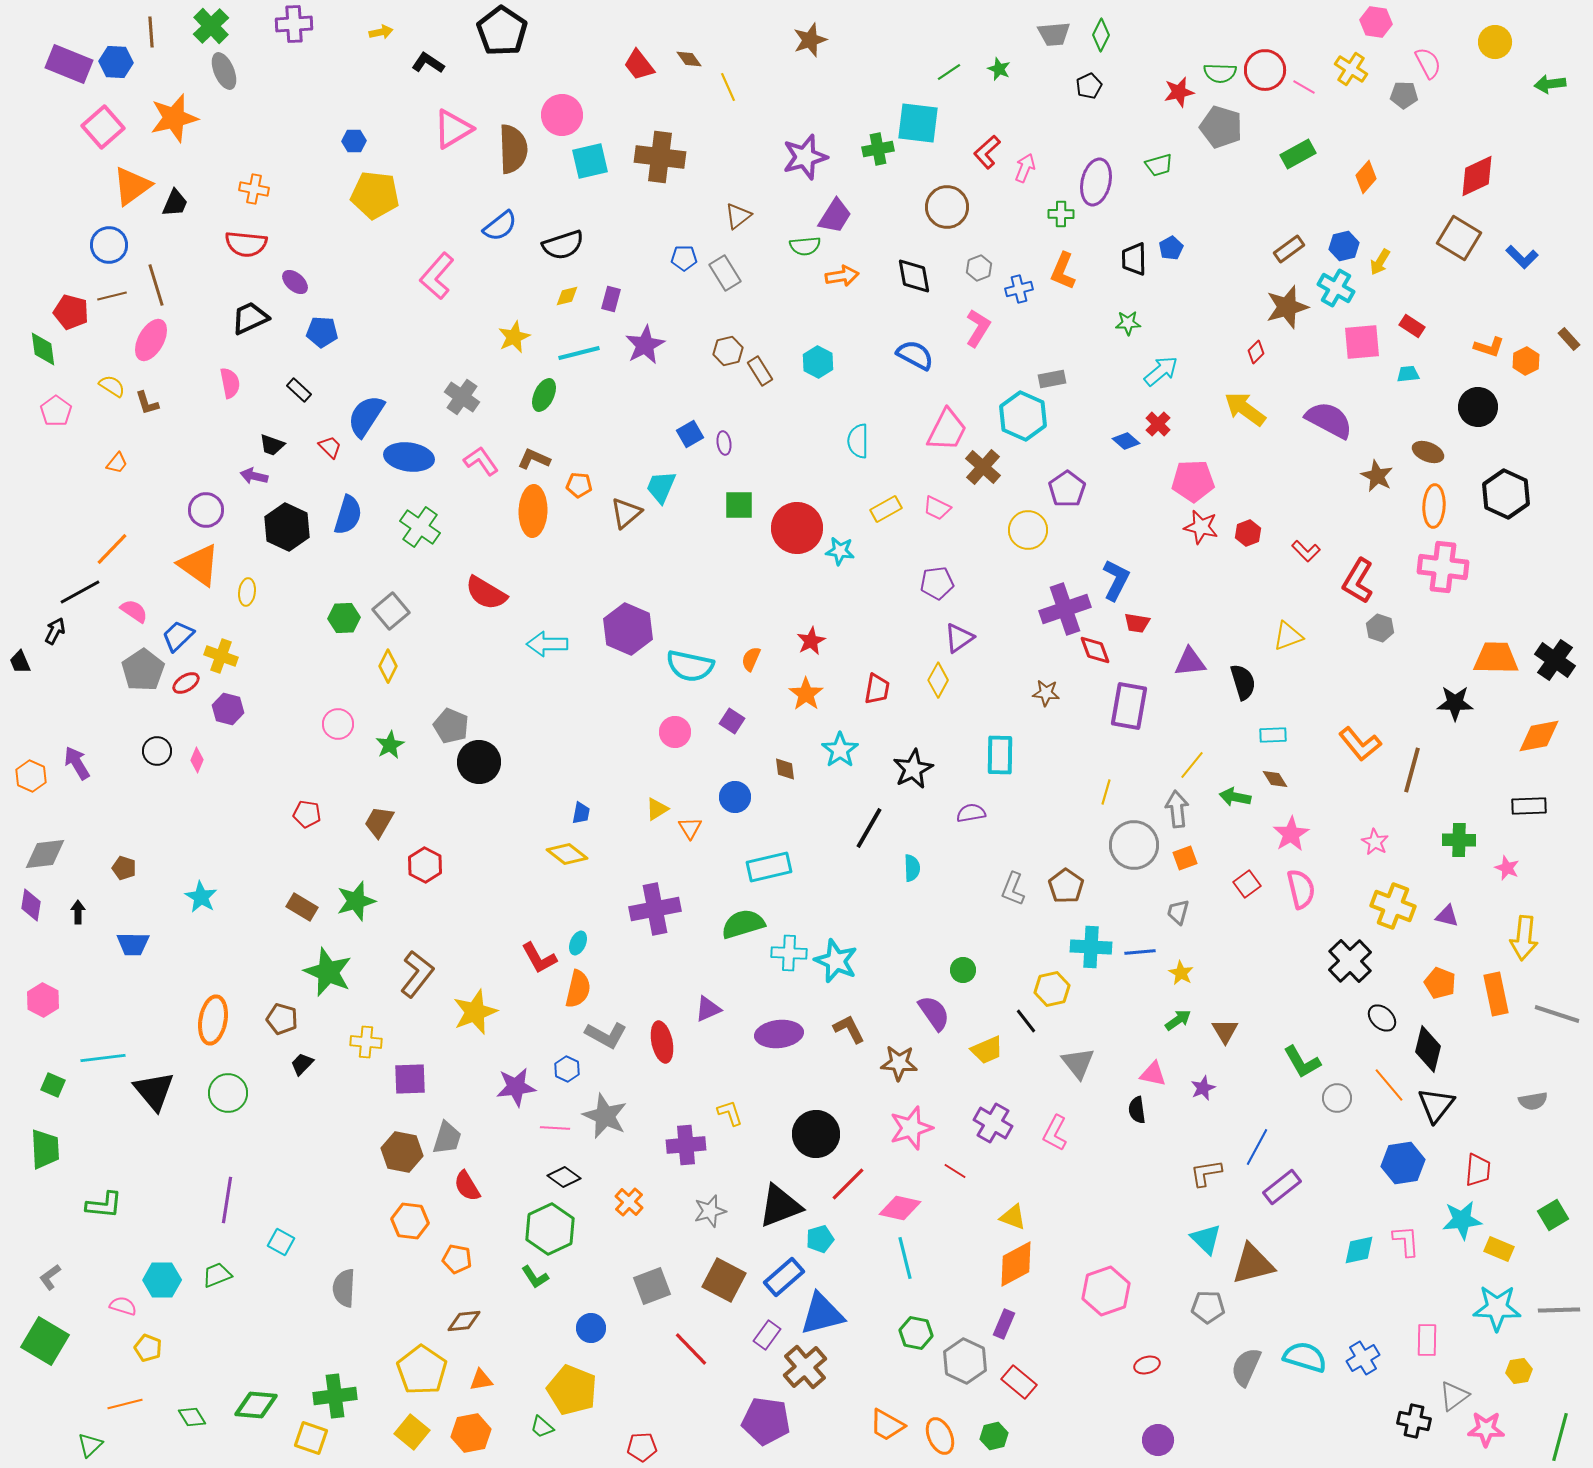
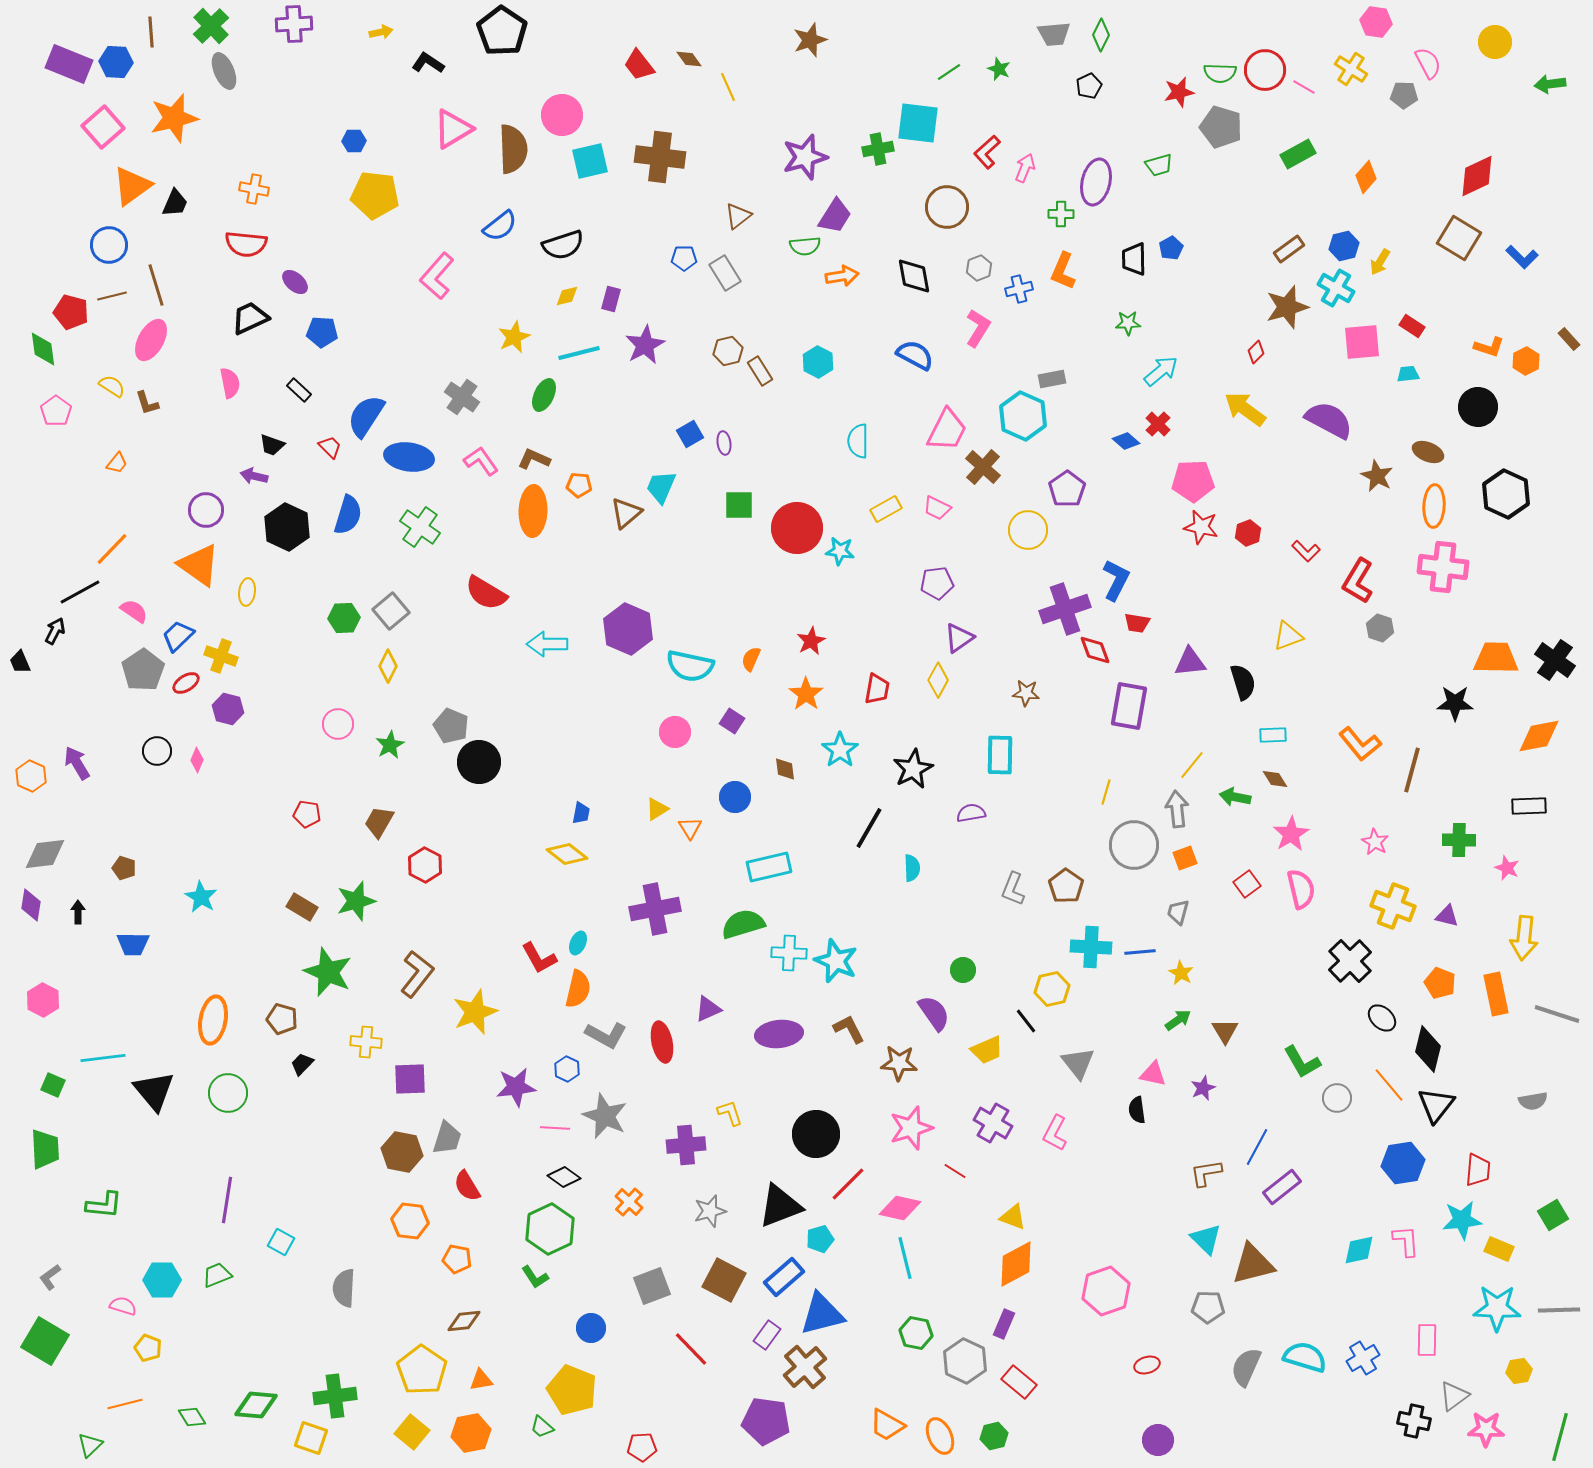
brown star at (1046, 693): moved 20 px left
